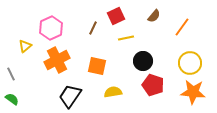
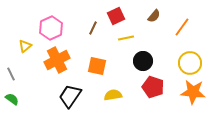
red pentagon: moved 2 px down
yellow semicircle: moved 3 px down
